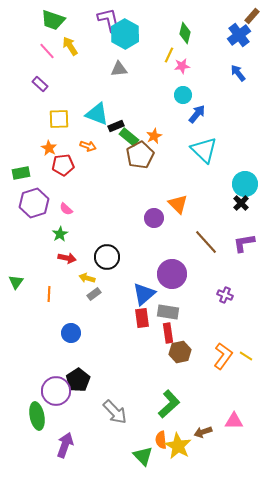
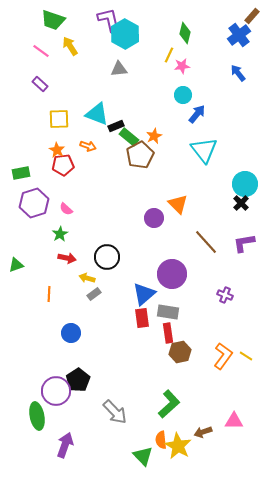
pink line at (47, 51): moved 6 px left; rotated 12 degrees counterclockwise
orange star at (49, 148): moved 8 px right, 2 px down
cyan triangle at (204, 150): rotated 8 degrees clockwise
green triangle at (16, 282): moved 17 px up; rotated 35 degrees clockwise
